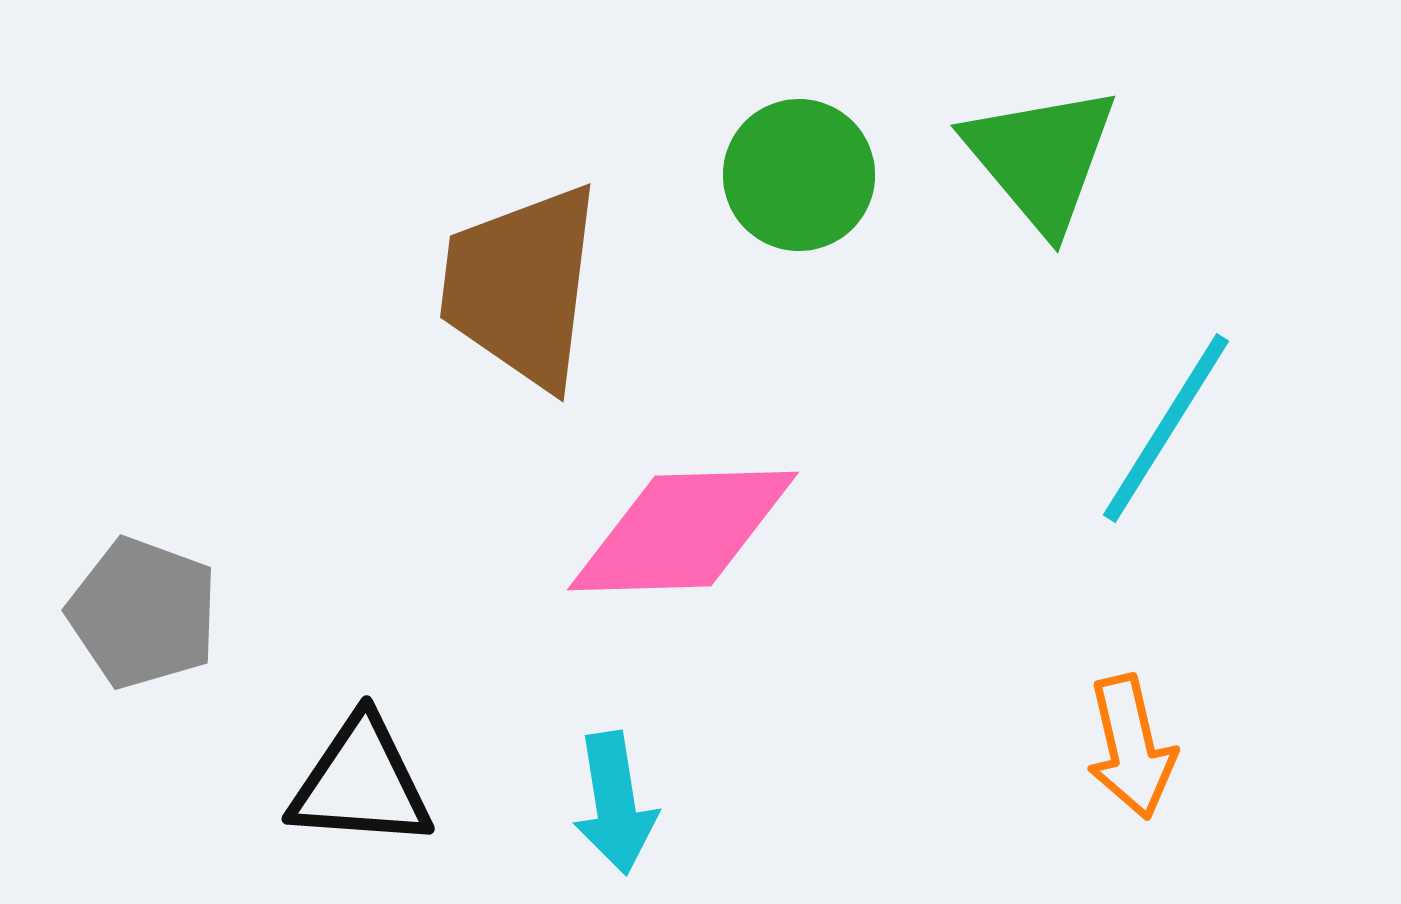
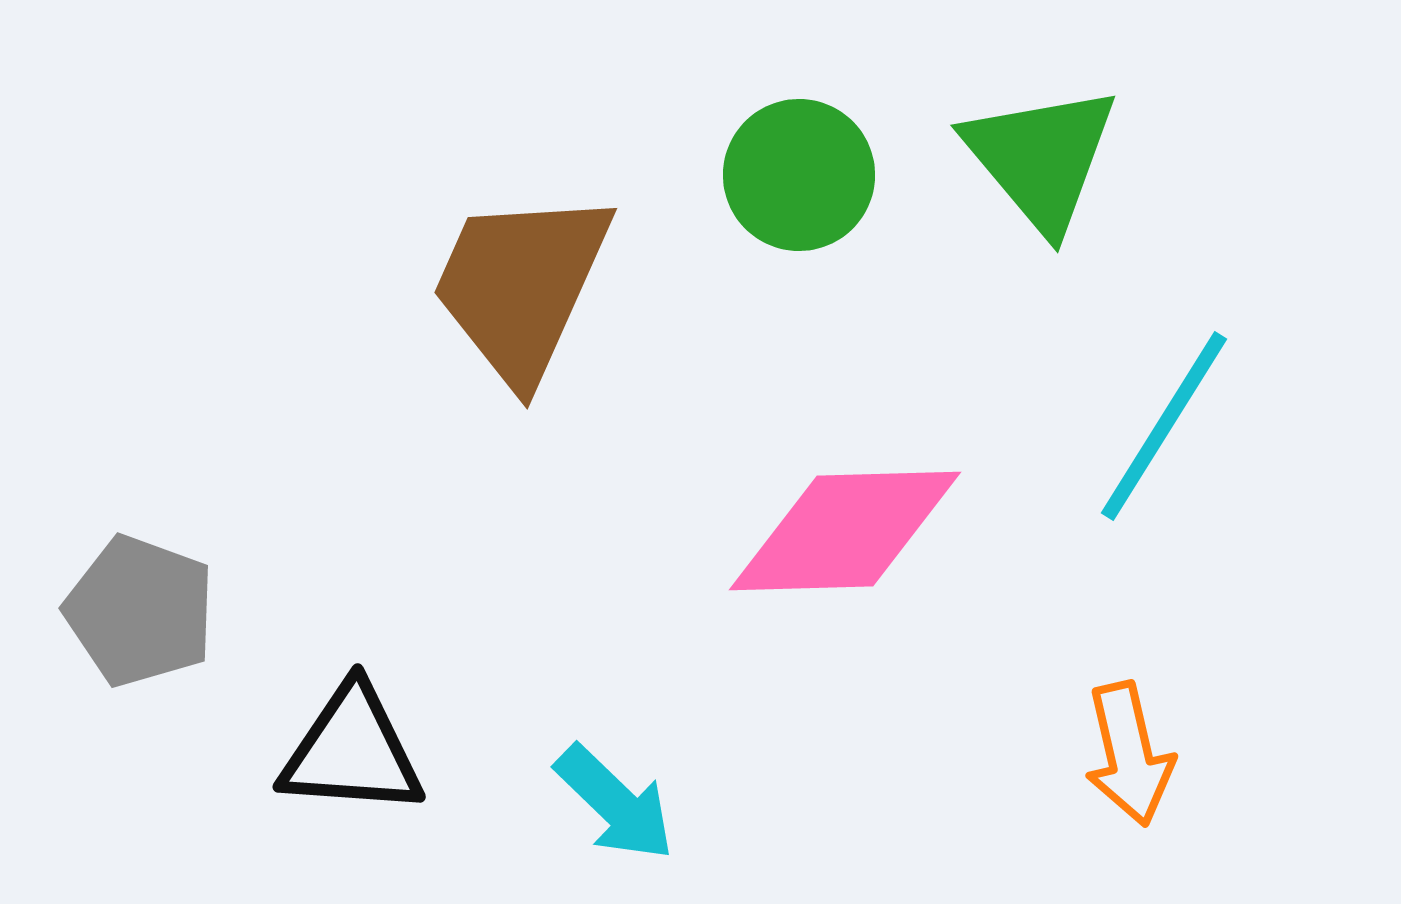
brown trapezoid: rotated 17 degrees clockwise
cyan line: moved 2 px left, 2 px up
pink diamond: moved 162 px right
gray pentagon: moved 3 px left, 2 px up
orange arrow: moved 2 px left, 7 px down
black triangle: moved 9 px left, 32 px up
cyan arrow: rotated 37 degrees counterclockwise
